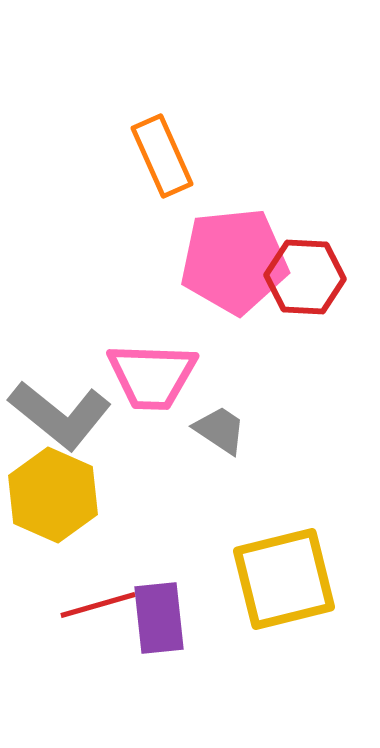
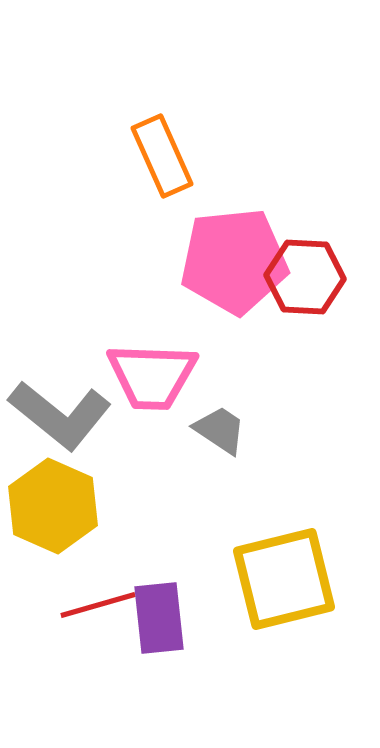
yellow hexagon: moved 11 px down
